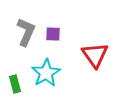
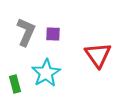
red triangle: moved 3 px right
